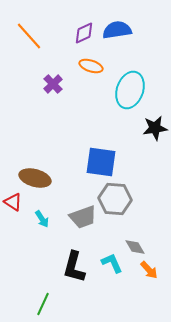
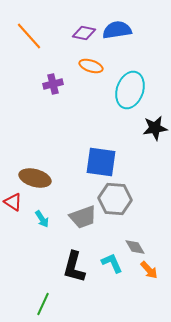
purple diamond: rotated 35 degrees clockwise
purple cross: rotated 30 degrees clockwise
